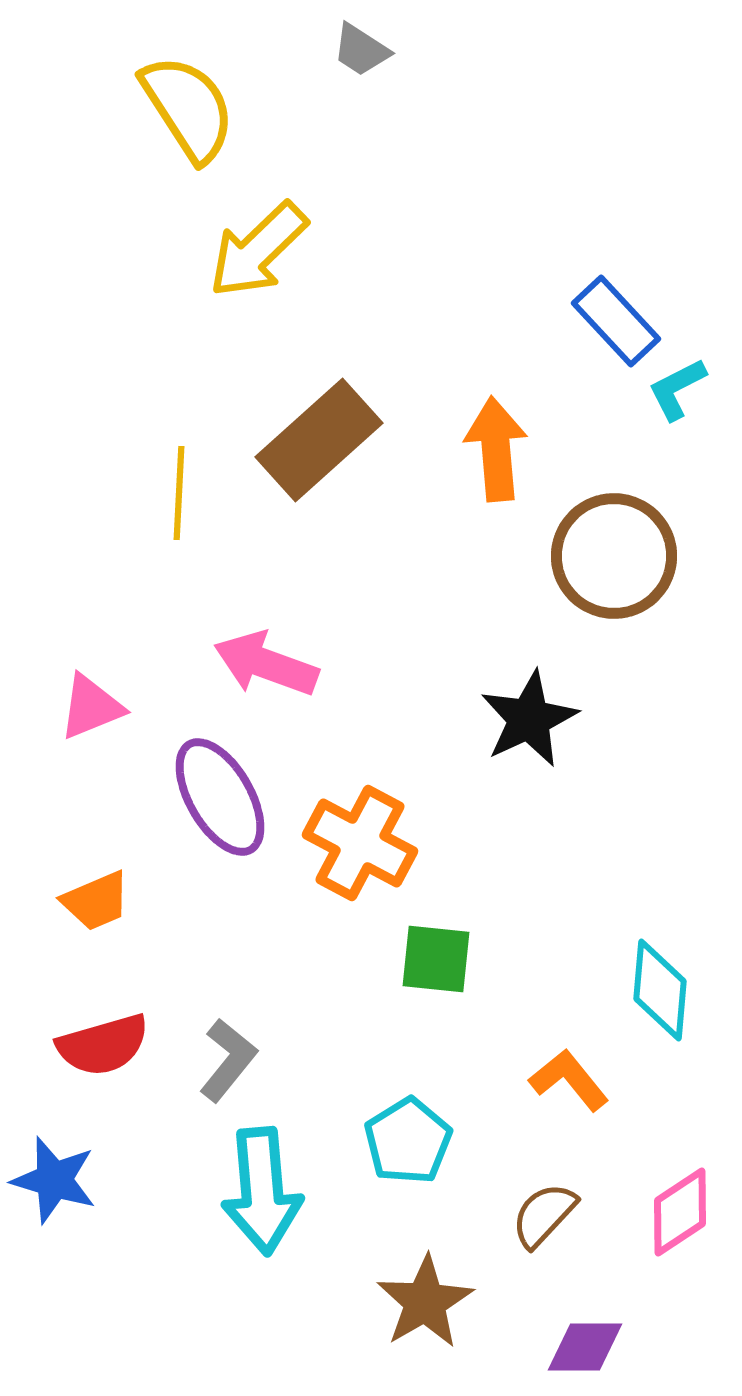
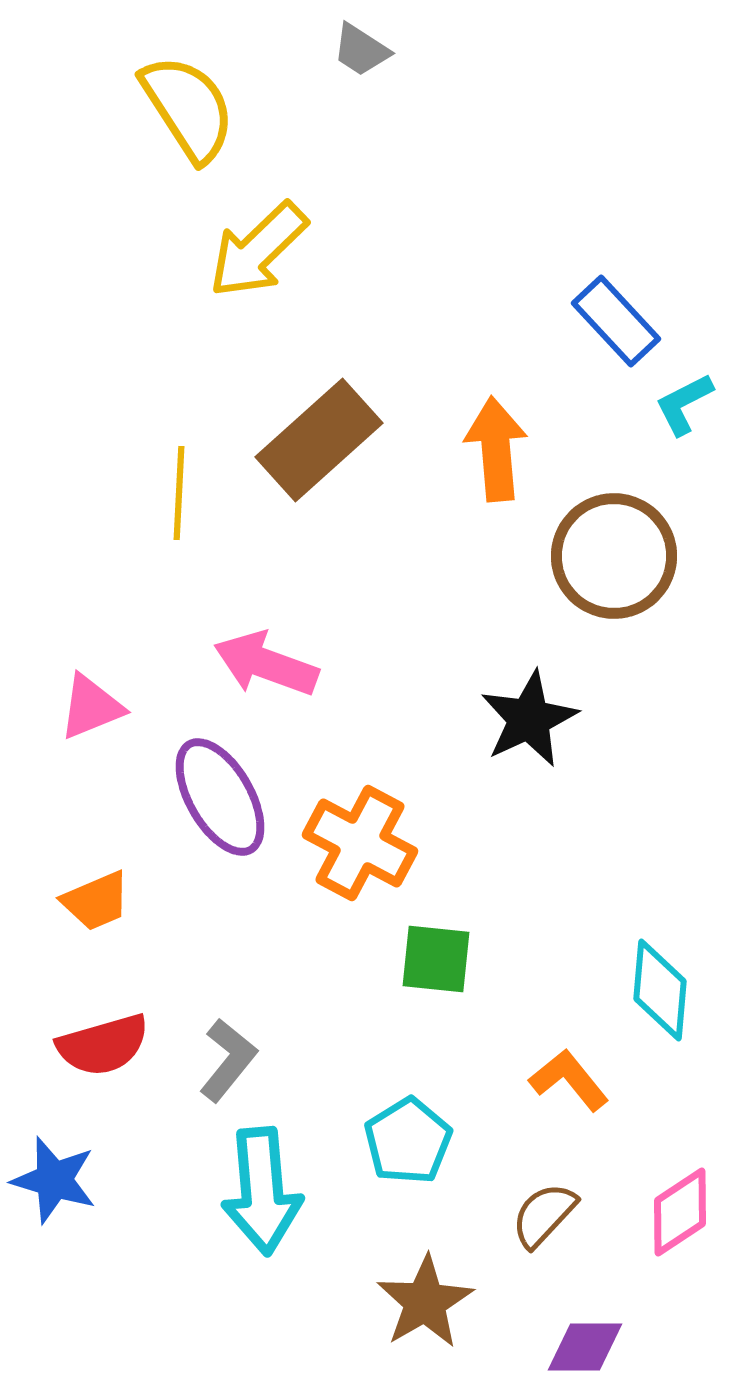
cyan L-shape: moved 7 px right, 15 px down
